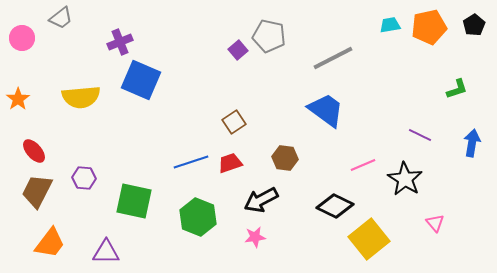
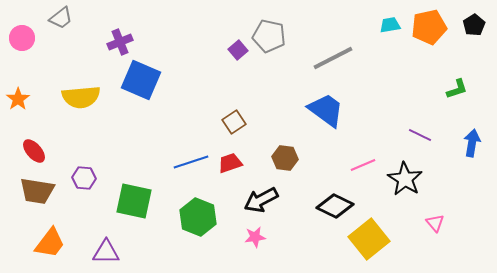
brown trapezoid: rotated 108 degrees counterclockwise
